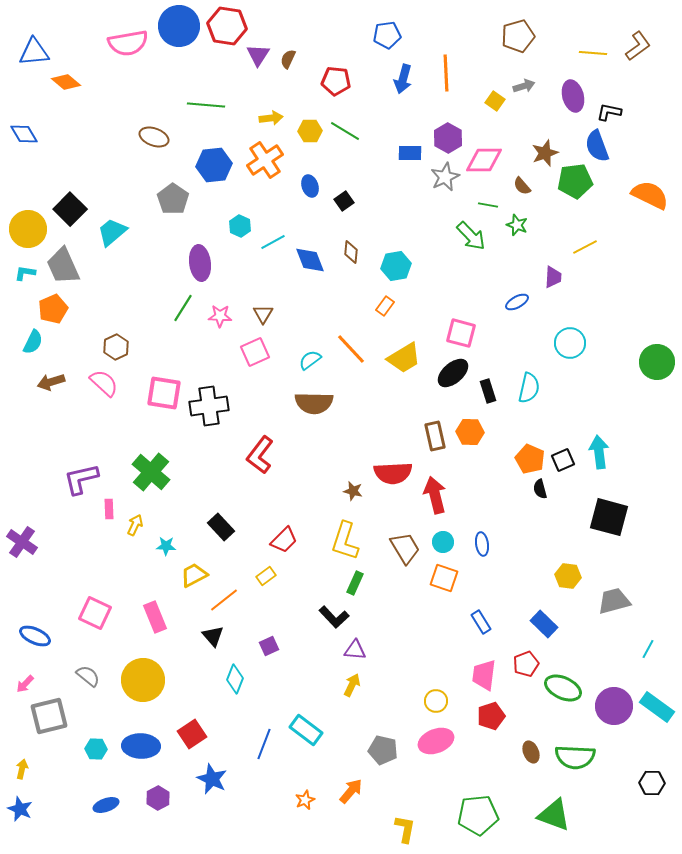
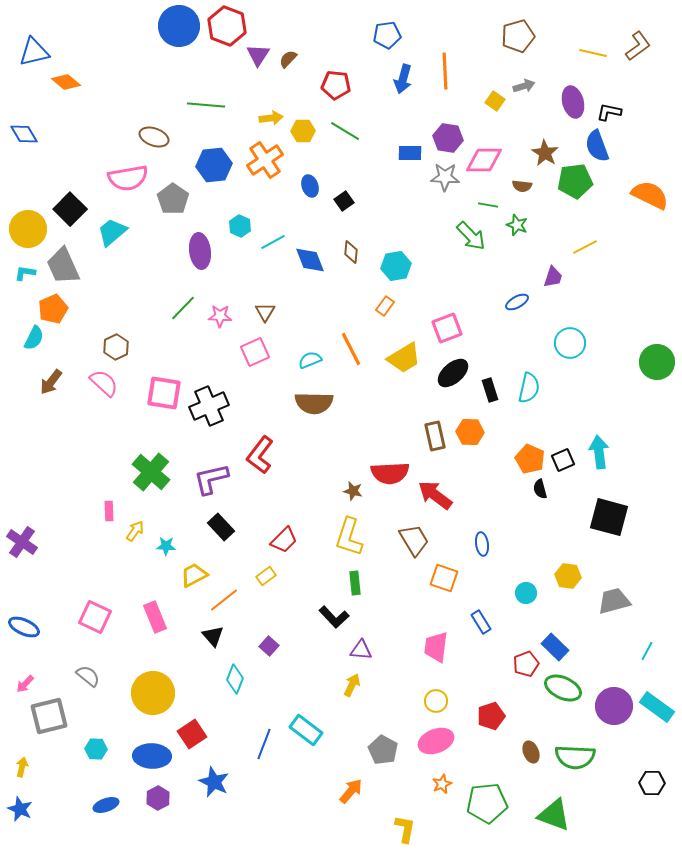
red hexagon at (227, 26): rotated 12 degrees clockwise
pink semicircle at (128, 43): moved 135 px down
blue triangle at (34, 52): rotated 8 degrees counterclockwise
yellow line at (593, 53): rotated 8 degrees clockwise
brown semicircle at (288, 59): rotated 18 degrees clockwise
orange line at (446, 73): moved 1 px left, 2 px up
red pentagon at (336, 81): moved 4 px down
purple ellipse at (573, 96): moved 6 px down
yellow hexagon at (310, 131): moved 7 px left
purple hexagon at (448, 138): rotated 20 degrees counterclockwise
brown star at (545, 153): rotated 20 degrees counterclockwise
gray star at (445, 177): rotated 28 degrees clockwise
brown semicircle at (522, 186): rotated 42 degrees counterclockwise
purple ellipse at (200, 263): moved 12 px up
purple trapezoid at (553, 277): rotated 15 degrees clockwise
green line at (183, 308): rotated 12 degrees clockwise
brown triangle at (263, 314): moved 2 px right, 2 px up
pink square at (461, 333): moved 14 px left, 5 px up; rotated 36 degrees counterclockwise
cyan semicircle at (33, 342): moved 1 px right, 4 px up
orange line at (351, 349): rotated 16 degrees clockwise
cyan semicircle at (310, 360): rotated 15 degrees clockwise
brown arrow at (51, 382): rotated 36 degrees counterclockwise
black rectangle at (488, 391): moved 2 px right, 1 px up
black cross at (209, 406): rotated 15 degrees counterclockwise
red semicircle at (393, 473): moved 3 px left
purple L-shape at (81, 479): moved 130 px right
red arrow at (435, 495): rotated 39 degrees counterclockwise
pink rectangle at (109, 509): moved 2 px down
yellow arrow at (135, 525): moved 6 px down; rotated 10 degrees clockwise
yellow L-shape at (345, 541): moved 4 px right, 4 px up
cyan circle at (443, 542): moved 83 px right, 51 px down
brown trapezoid at (405, 548): moved 9 px right, 8 px up
green rectangle at (355, 583): rotated 30 degrees counterclockwise
pink square at (95, 613): moved 4 px down
blue rectangle at (544, 624): moved 11 px right, 23 px down
blue ellipse at (35, 636): moved 11 px left, 9 px up
purple square at (269, 646): rotated 24 degrees counterclockwise
cyan line at (648, 649): moved 1 px left, 2 px down
purple triangle at (355, 650): moved 6 px right
pink trapezoid at (484, 675): moved 48 px left, 28 px up
yellow circle at (143, 680): moved 10 px right, 13 px down
blue ellipse at (141, 746): moved 11 px right, 10 px down
gray pentagon at (383, 750): rotated 16 degrees clockwise
yellow arrow at (22, 769): moved 2 px up
blue star at (212, 779): moved 2 px right, 3 px down
orange star at (305, 800): moved 137 px right, 16 px up
green pentagon at (478, 815): moved 9 px right, 12 px up
